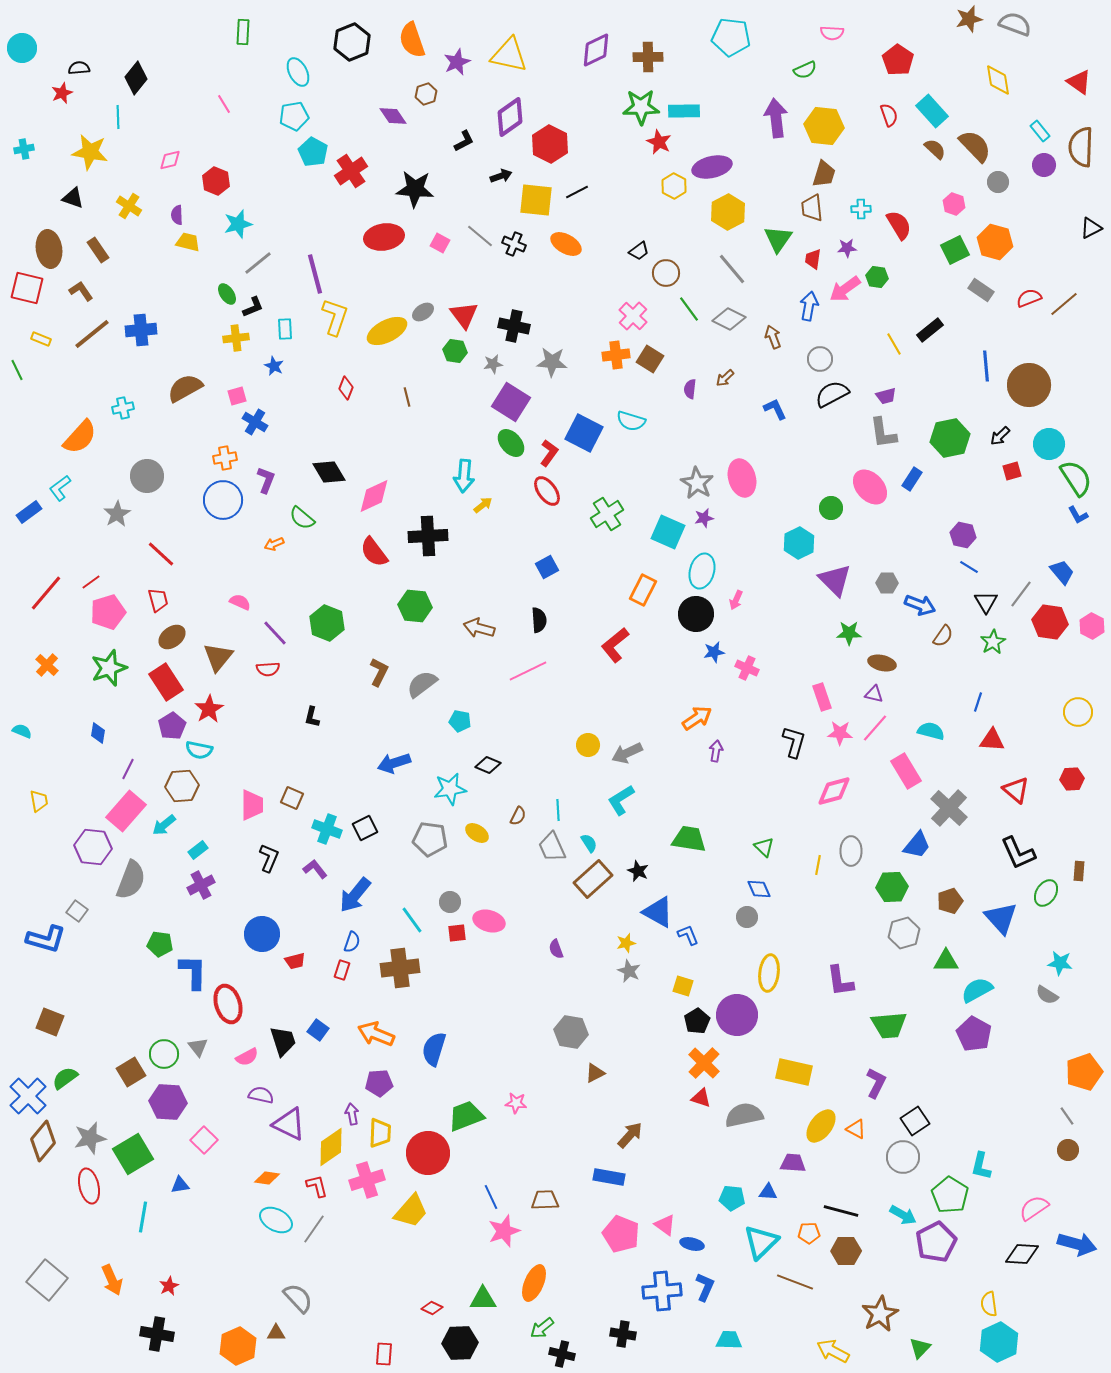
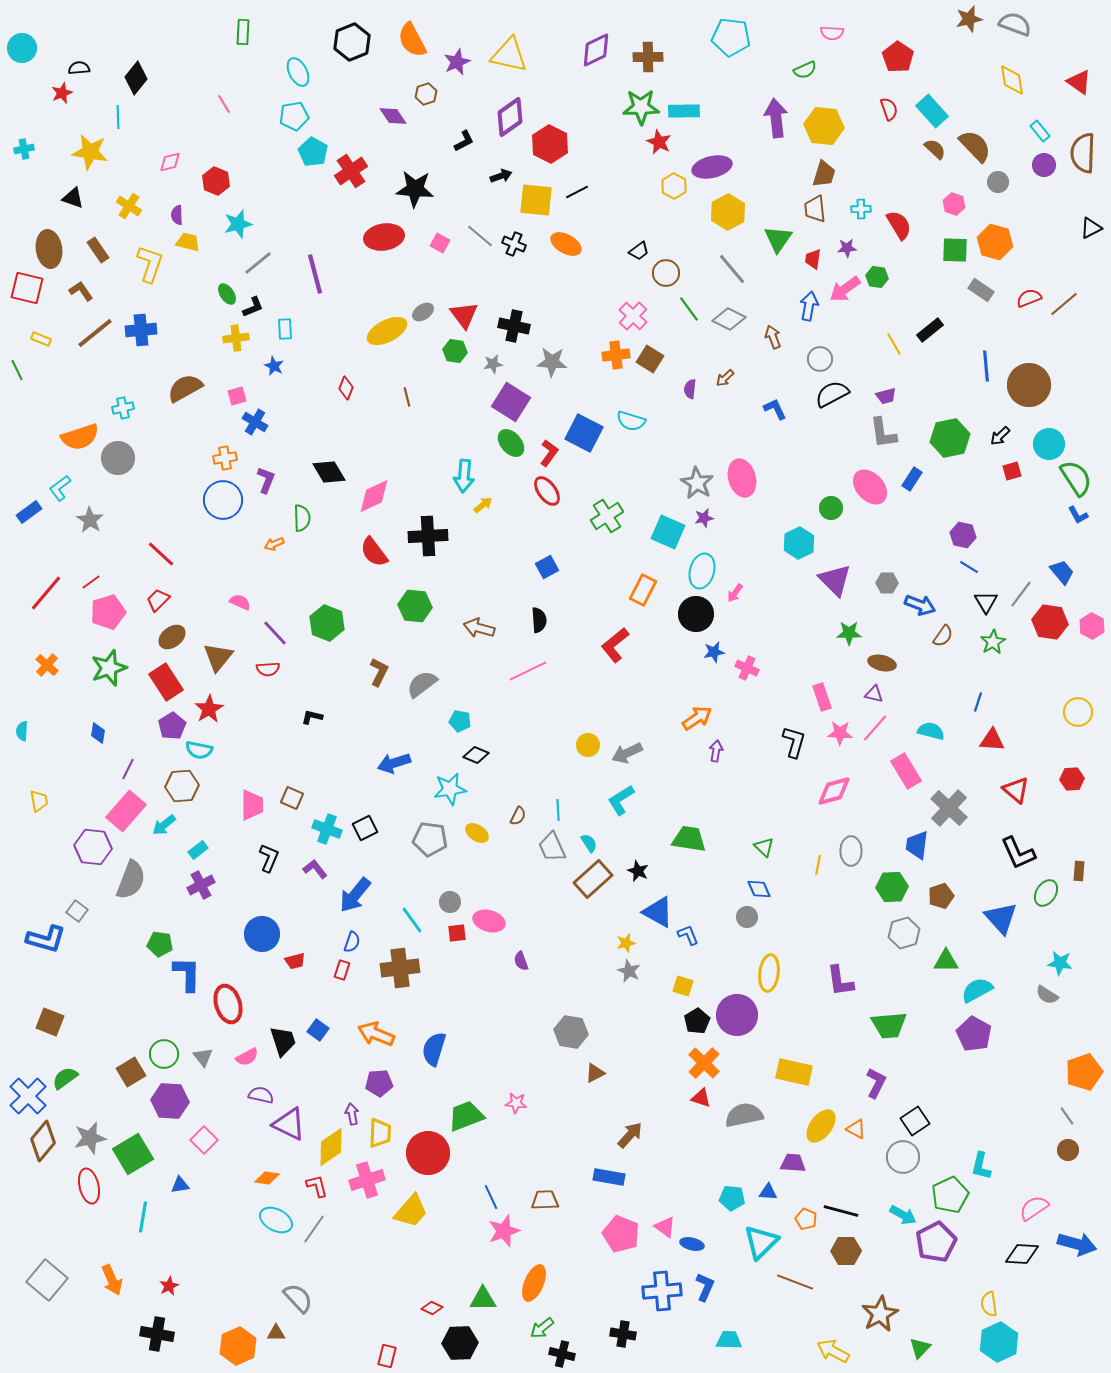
orange semicircle at (412, 40): rotated 9 degrees counterclockwise
red pentagon at (898, 60): moved 3 px up
yellow diamond at (998, 80): moved 14 px right
red semicircle at (889, 115): moved 6 px up
brown semicircle at (1081, 147): moved 2 px right, 6 px down
pink diamond at (170, 160): moved 2 px down
brown trapezoid at (812, 208): moved 3 px right, 1 px down
green square at (955, 250): rotated 28 degrees clockwise
yellow L-shape at (335, 317): moved 185 px left, 53 px up
brown line at (92, 334): moved 3 px right, 1 px up
orange semicircle at (80, 437): rotated 30 degrees clockwise
gray circle at (147, 476): moved 29 px left, 18 px up
gray star at (117, 514): moved 27 px left, 6 px down; rotated 8 degrees counterclockwise
green cross at (607, 514): moved 2 px down
green semicircle at (302, 518): rotated 132 degrees counterclockwise
red trapezoid at (158, 600): rotated 120 degrees counterclockwise
pink arrow at (736, 600): moved 1 px left, 7 px up; rotated 12 degrees clockwise
black L-shape at (312, 717): rotated 90 degrees clockwise
cyan semicircle at (22, 731): rotated 108 degrees counterclockwise
black diamond at (488, 765): moved 12 px left, 10 px up
blue trapezoid at (917, 845): rotated 148 degrees clockwise
brown pentagon at (950, 901): moved 9 px left, 5 px up
purple semicircle at (556, 949): moved 35 px left, 12 px down
blue L-shape at (193, 972): moved 6 px left, 2 px down
gray triangle at (198, 1047): moved 5 px right, 10 px down
purple hexagon at (168, 1102): moved 2 px right, 1 px up
green pentagon at (950, 1195): rotated 15 degrees clockwise
pink triangle at (665, 1225): moved 2 px down
orange pentagon at (809, 1233): moved 3 px left, 14 px up; rotated 25 degrees clockwise
red rectangle at (384, 1354): moved 3 px right, 2 px down; rotated 10 degrees clockwise
